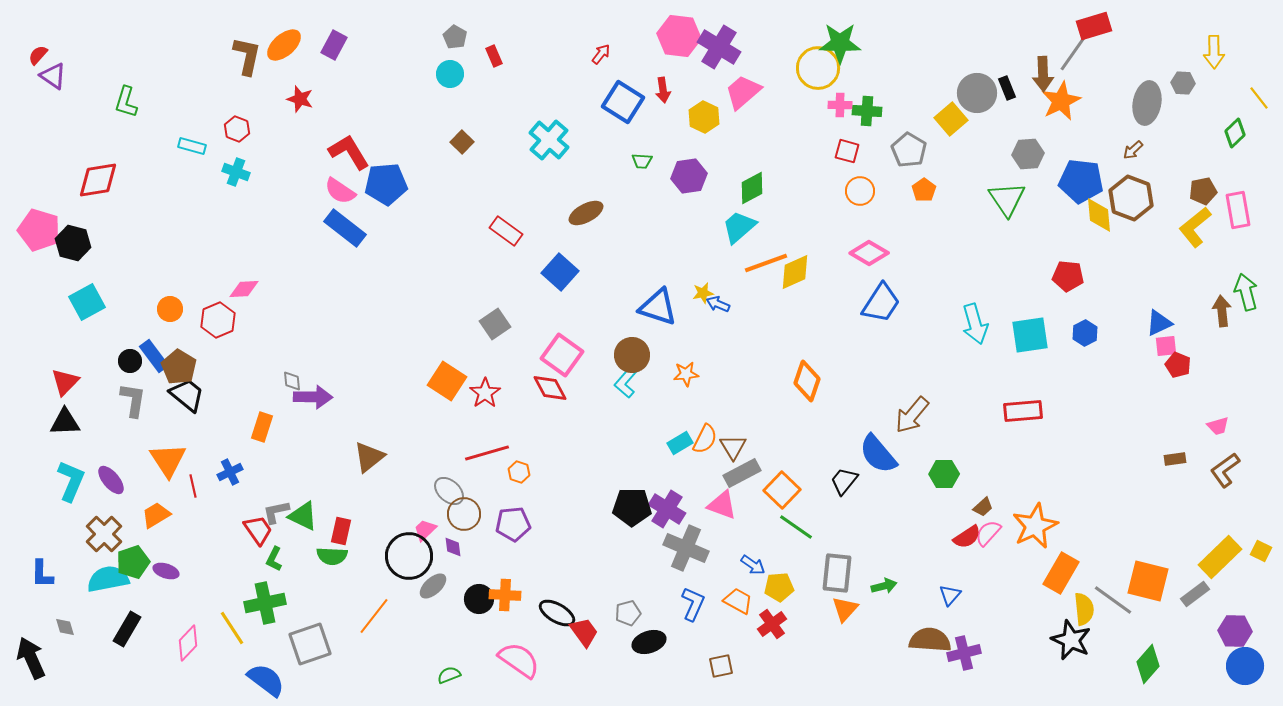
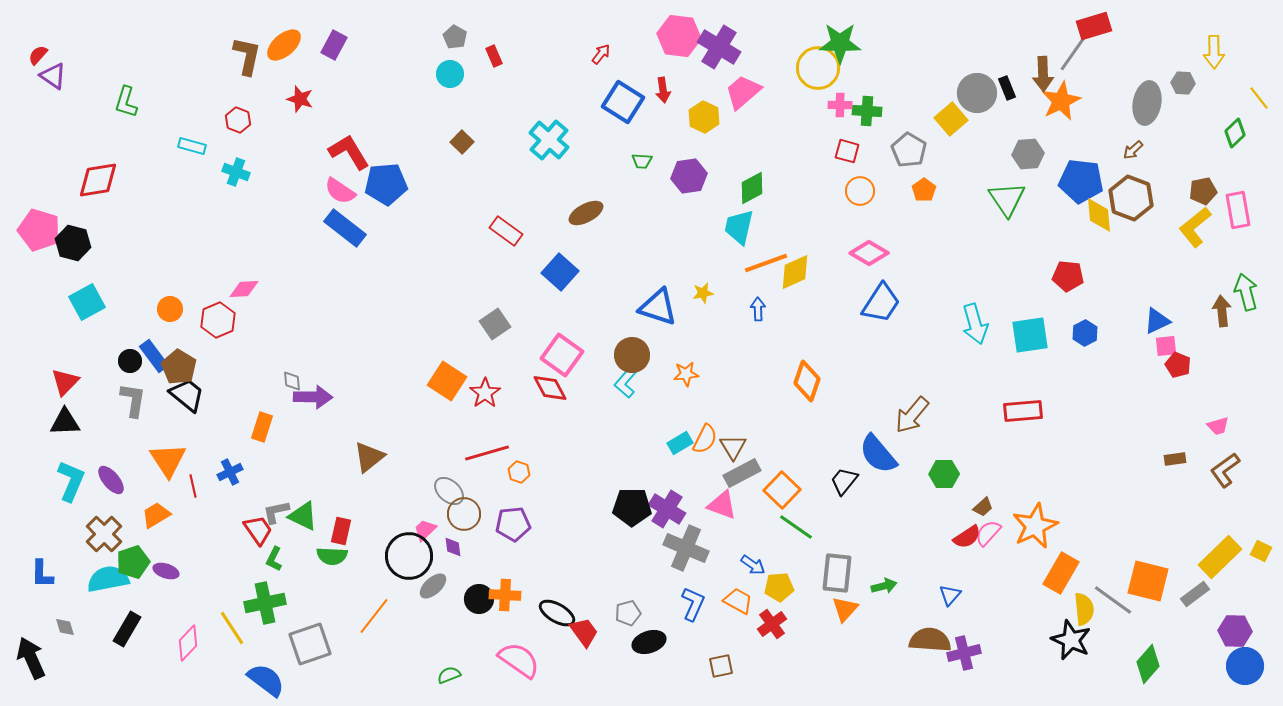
red hexagon at (237, 129): moved 1 px right, 9 px up
cyan trapezoid at (739, 227): rotated 36 degrees counterclockwise
blue arrow at (718, 304): moved 40 px right, 5 px down; rotated 65 degrees clockwise
blue triangle at (1159, 323): moved 2 px left, 2 px up
